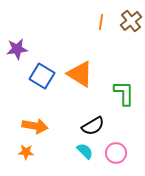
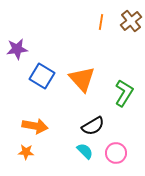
orange triangle: moved 2 px right, 5 px down; rotated 16 degrees clockwise
green L-shape: rotated 32 degrees clockwise
